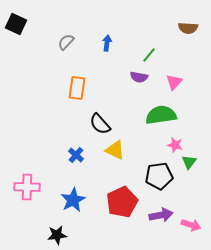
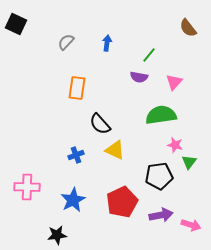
brown semicircle: rotated 48 degrees clockwise
blue cross: rotated 28 degrees clockwise
